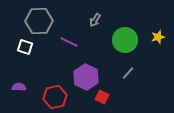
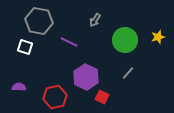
gray hexagon: rotated 12 degrees clockwise
